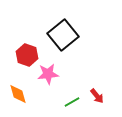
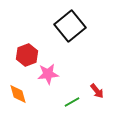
black square: moved 7 px right, 9 px up
red hexagon: rotated 20 degrees clockwise
red arrow: moved 5 px up
